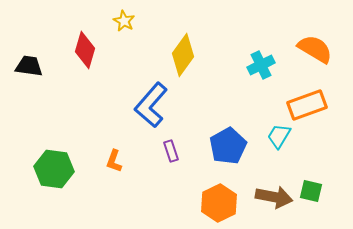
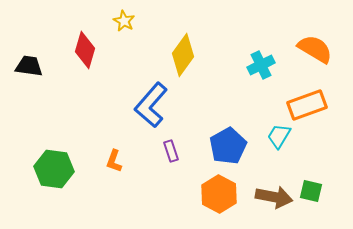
orange hexagon: moved 9 px up; rotated 6 degrees counterclockwise
